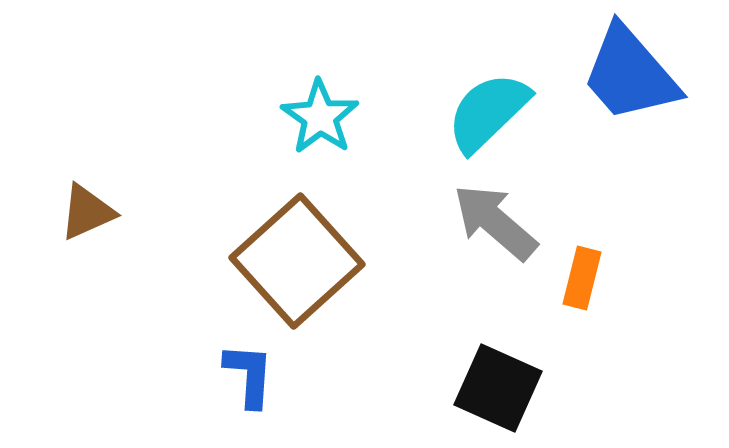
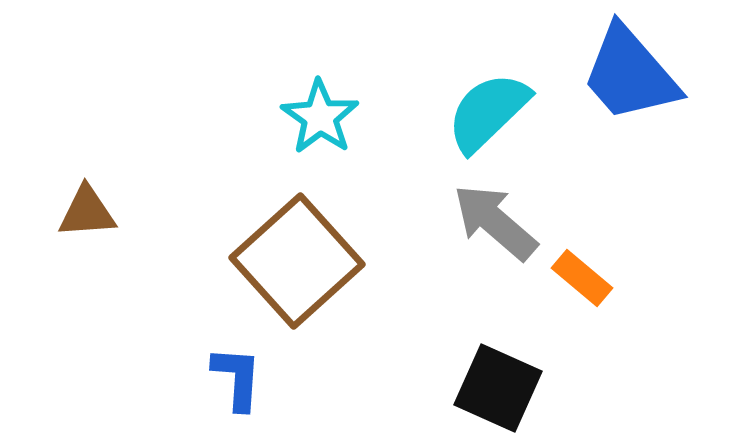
brown triangle: rotated 20 degrees clockwise
orange rectangle: rotated 64 degrees counterclockwise
blue L-shape: moved 12 px left, 3 px down
